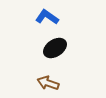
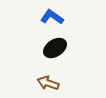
blue L-shape: moved 5 px right
